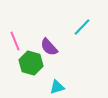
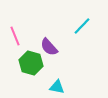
cyan line: moved 1 px up
pink line: moved 5 px up
cyan triangle: rotated 28 degrees clockwise
